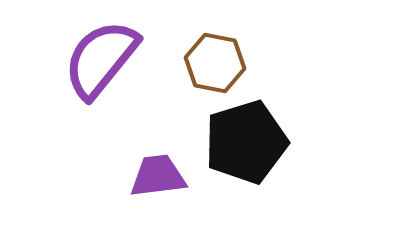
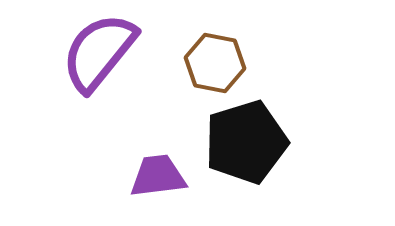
purple semicircle: moved 2 px left, 7 px up
